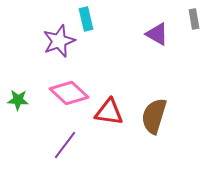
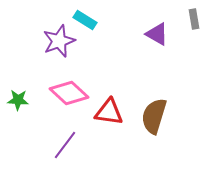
cyan rectangle: moved 1 px left, 1 px down; rotated 45 degrees counterclockwise
